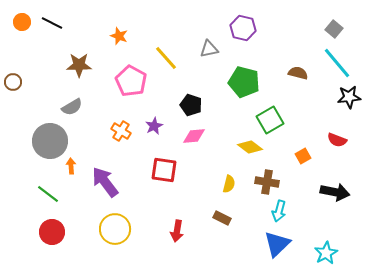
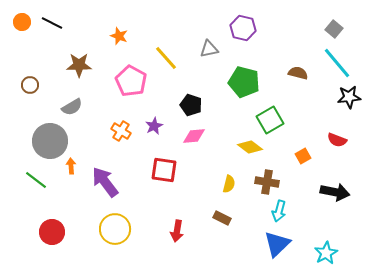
brown circle: moved 17 px right, 3 px down
green line: moved 12 px left, 14 px up
